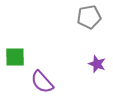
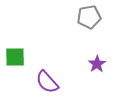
purple star: rotated 18 degrees clockwise
purple semicircle: moved 5 px right
